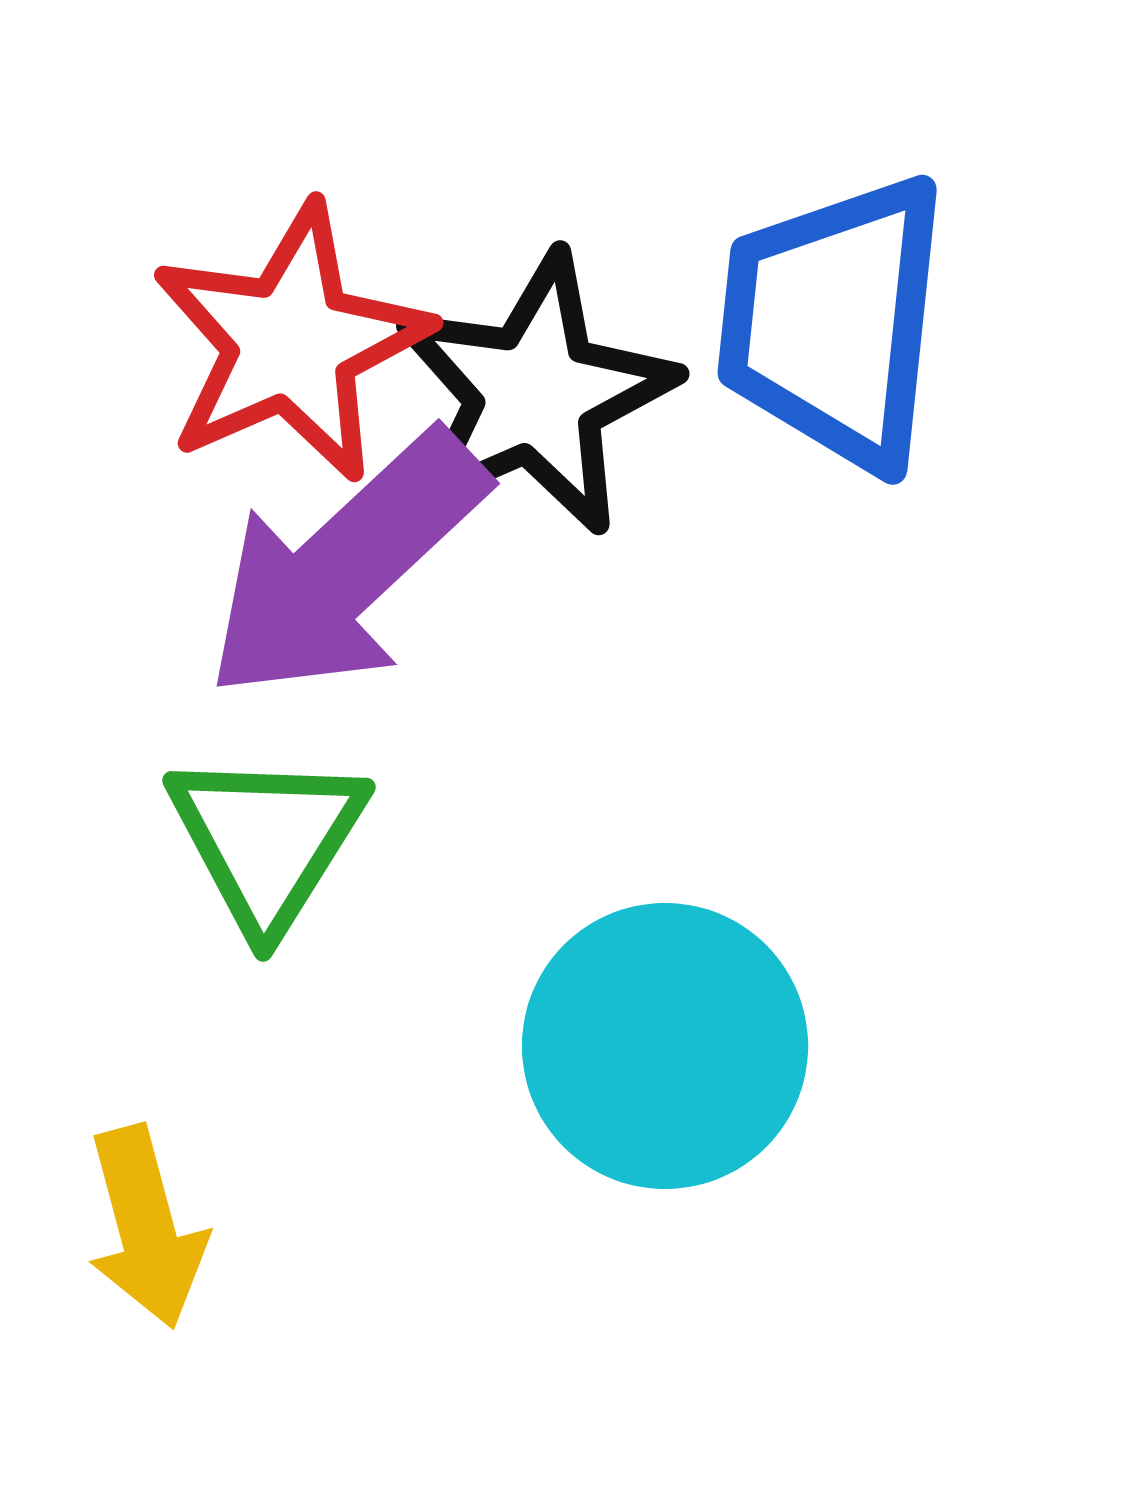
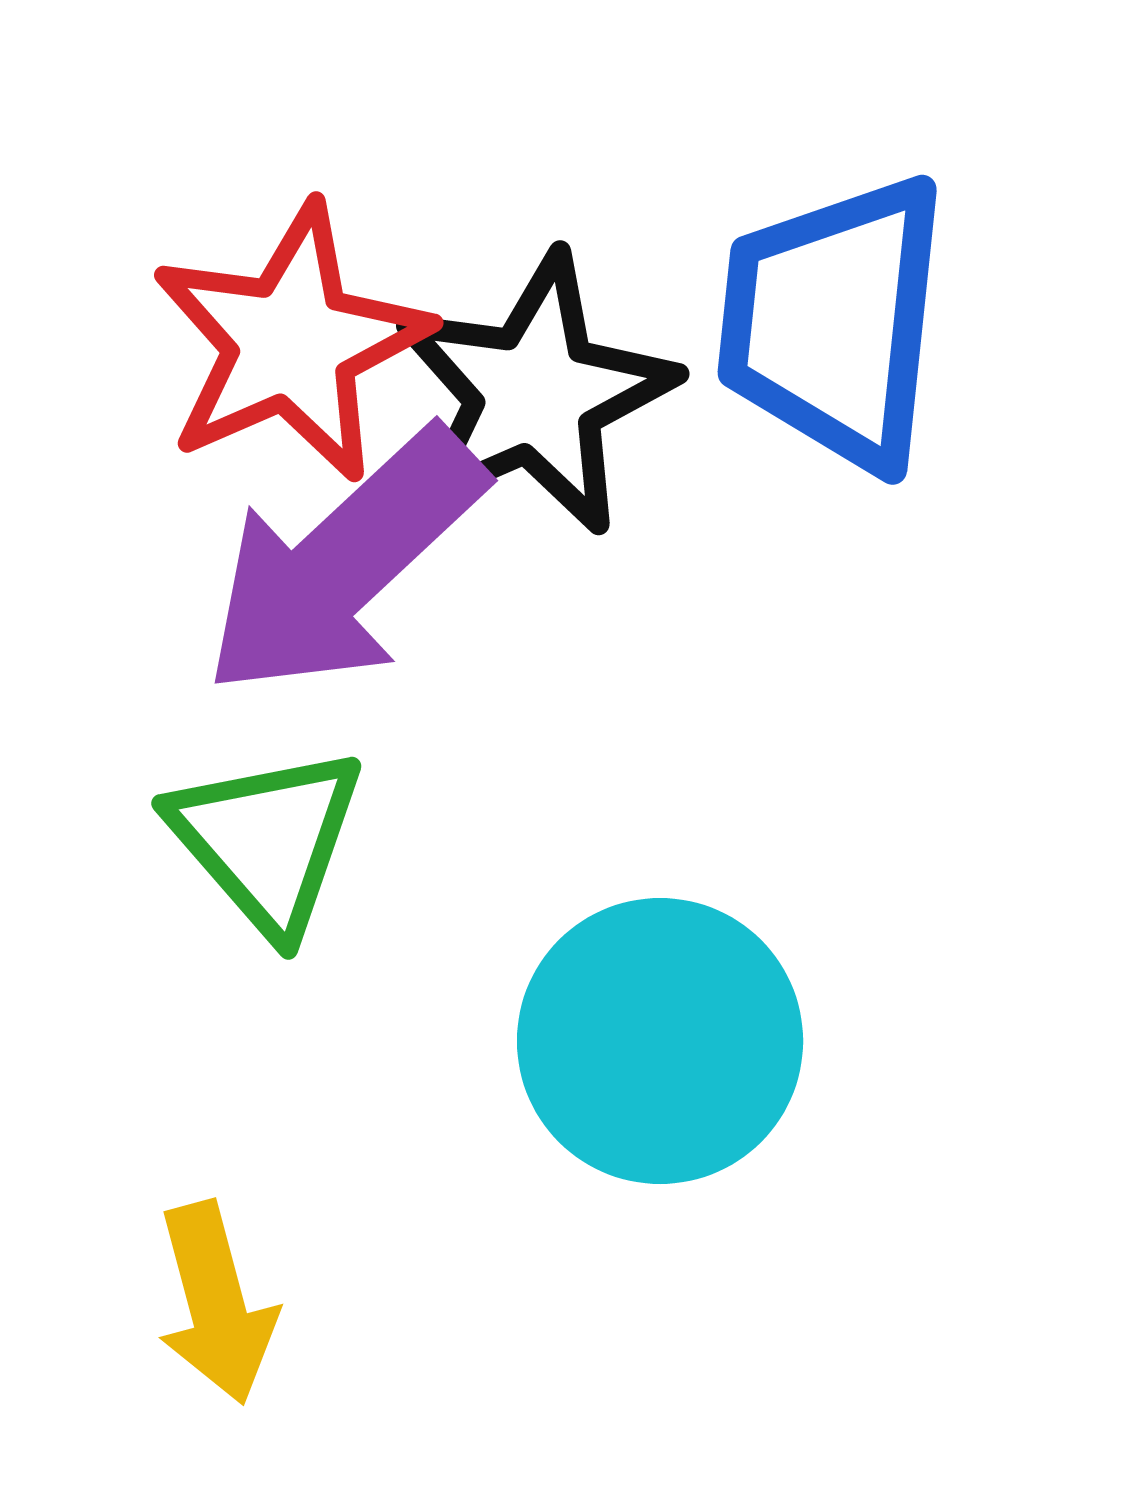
purple arrow: moved 2 px left, 3 px up
green triangle: rotated 13 degrees counterclockwise
cyan circle: moved 5 px left, 5 px up
yellow arrow: moved 70 px right, 76 px down
